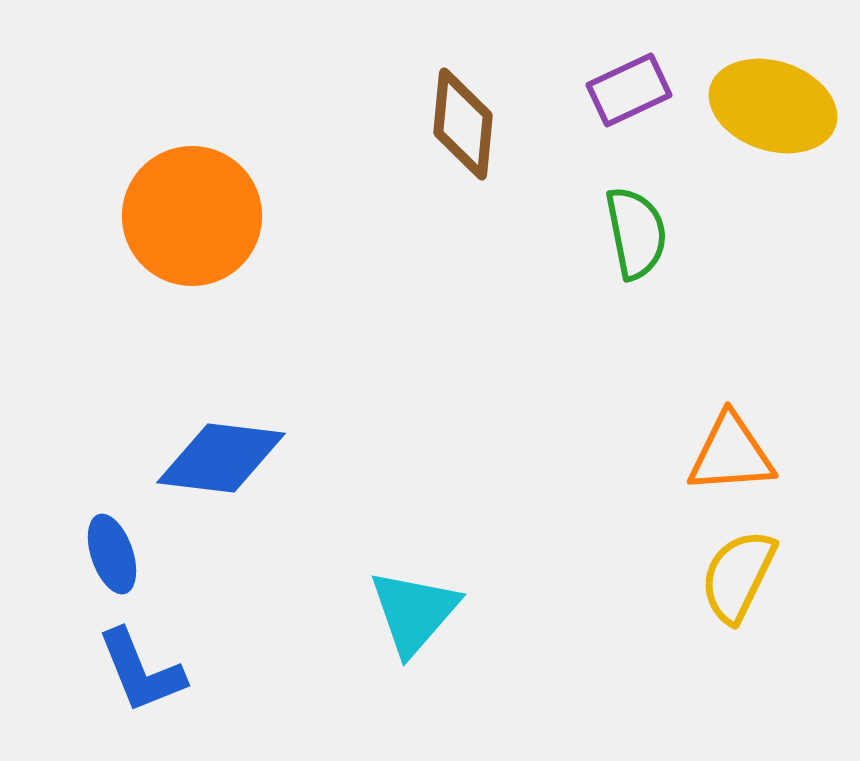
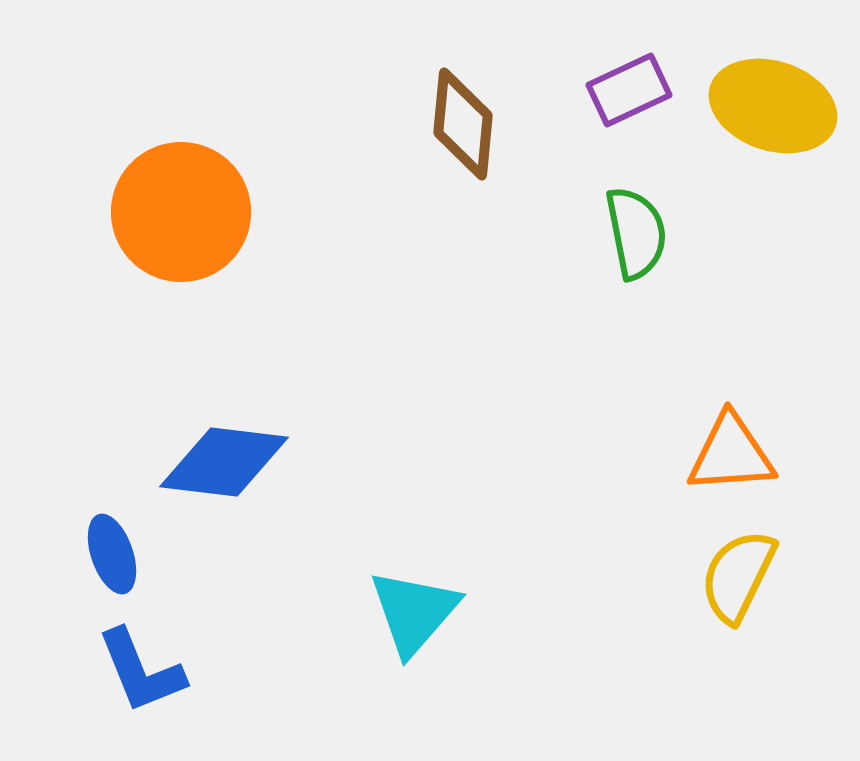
orange circle: moved 11 px left, 4 px up
blue diamond: moved 3 px right, 4 px down
